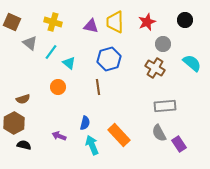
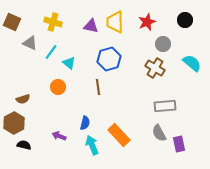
gray triangle: rotated 14 degrees counterclockwise
purple rectangle: rotated 21 degrees clockwise
